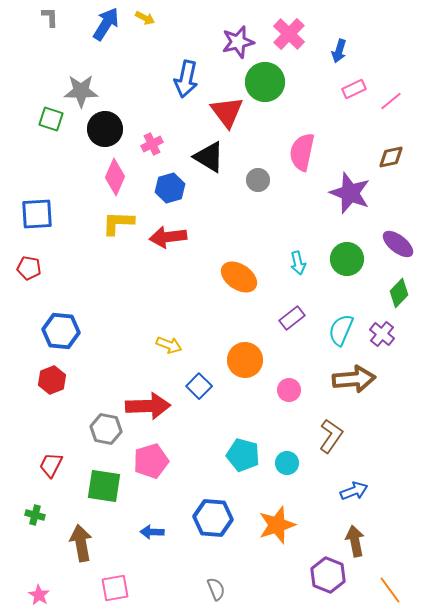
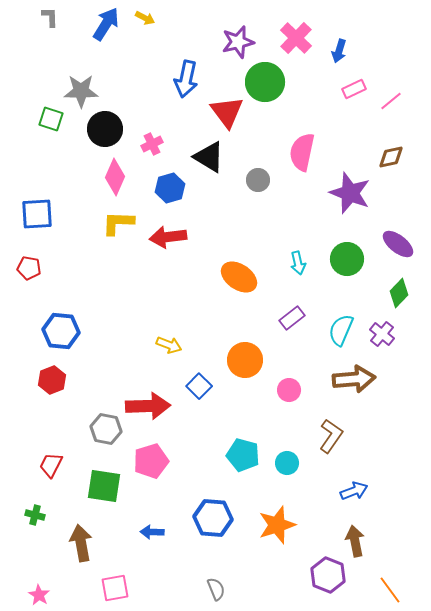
pink cross at (289, 34): moved 7 px right, 4 px down
